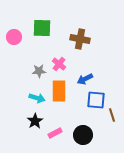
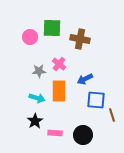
green square: moved 10 px right
pink circle: moved 16 px right
pink rectangle: rotated 32 degrees clockwise
